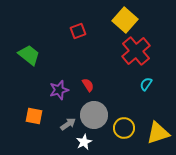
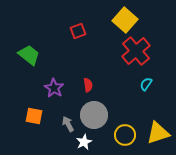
red semicircle: rotated 24 degrees clockwise
purple star: moved 5 px left, 2 px up; rotated 24 degrees counterclockwise
gray arrow: rotated 84 degrees counterclockwise
yellow circle: moved 1 px right, 7 px down
